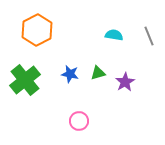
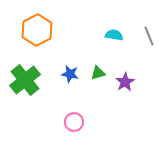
pink circle: moved 5 px left, 1 px down
